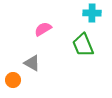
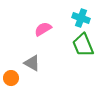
cyan cross: moved 11 px left, 5 px down; rotated 18 degrees clockwise
orange circle: moved 2 px left, 2 px up
